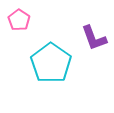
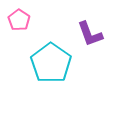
purple L-shape: moved 4 px left, 4 px up
